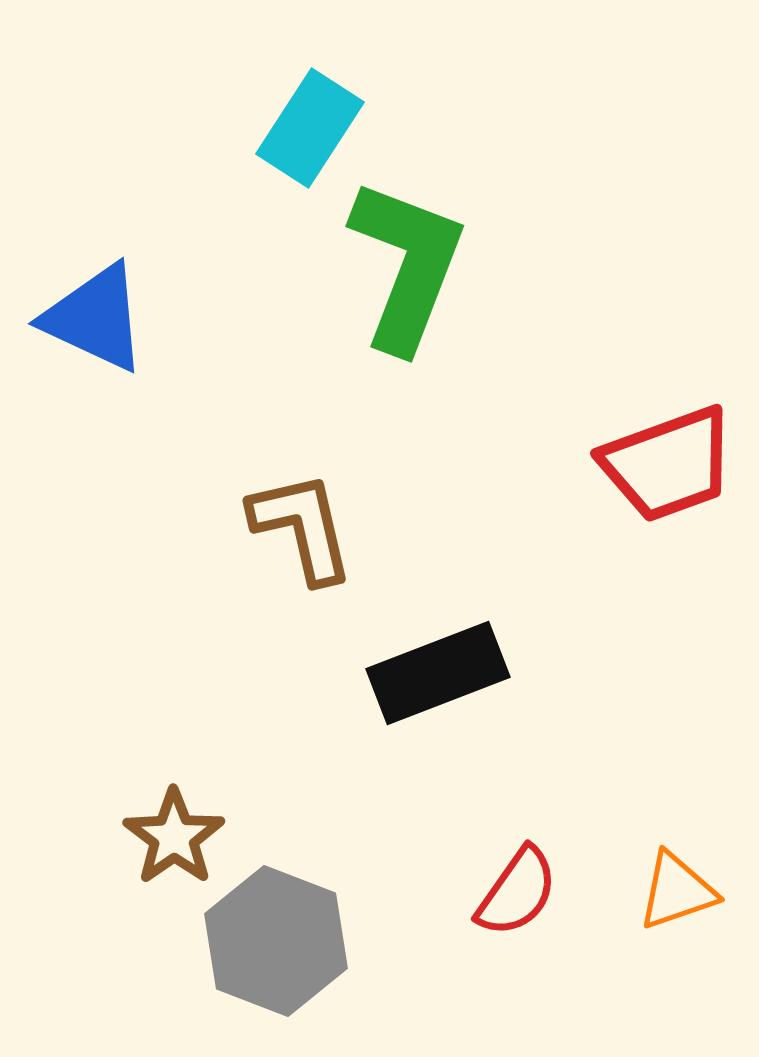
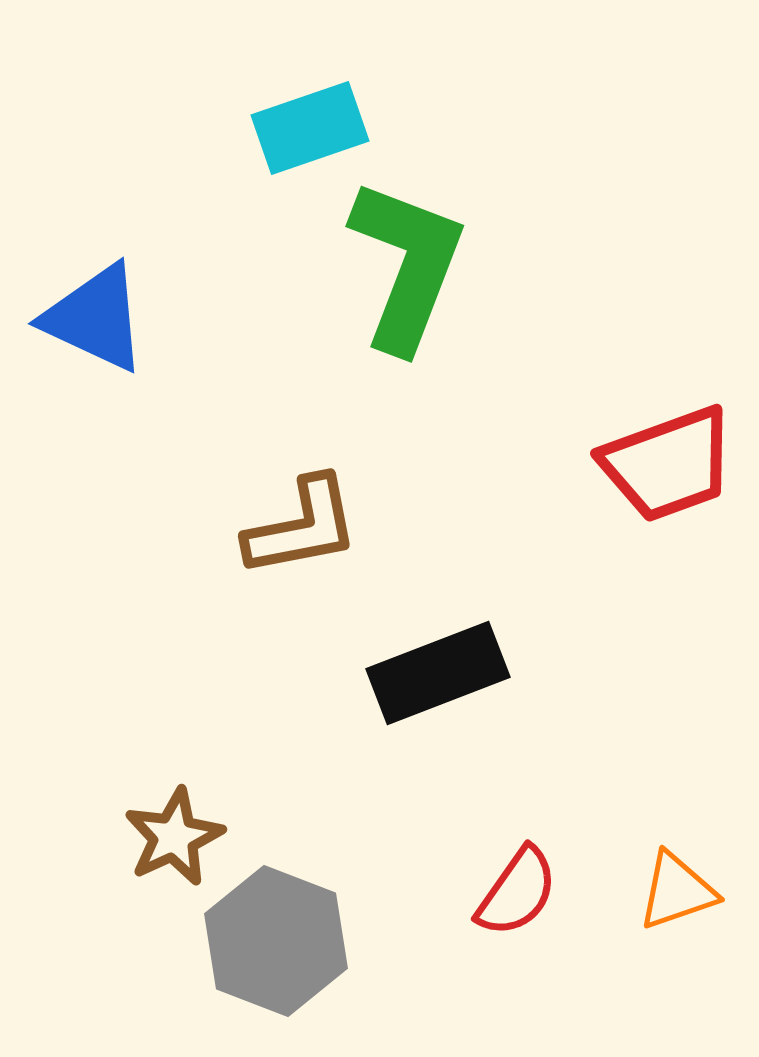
cyan rectangle: rotated 38 degrees clockwise
brown L-shape: rotated 92 degrees clockwise
brown star: rotated 10 degrees clockwise
